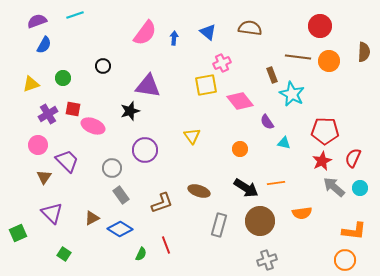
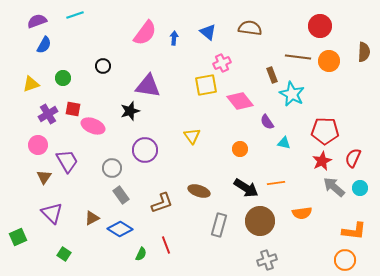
purple trapezoid at (67, 161): rotated 15 degrees clockwise
green square at (18, 233): moved 4 px down
